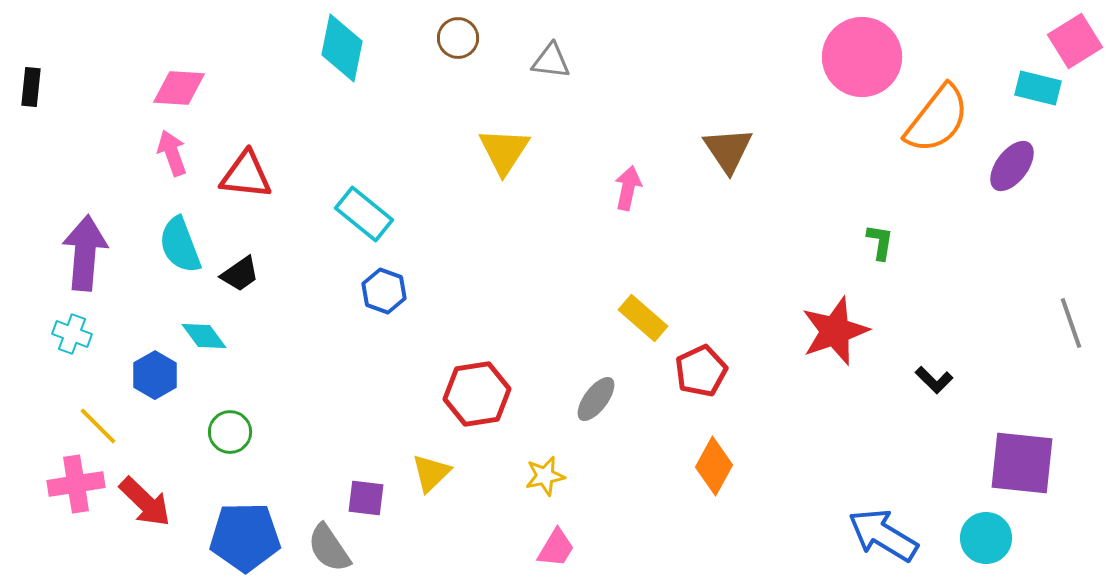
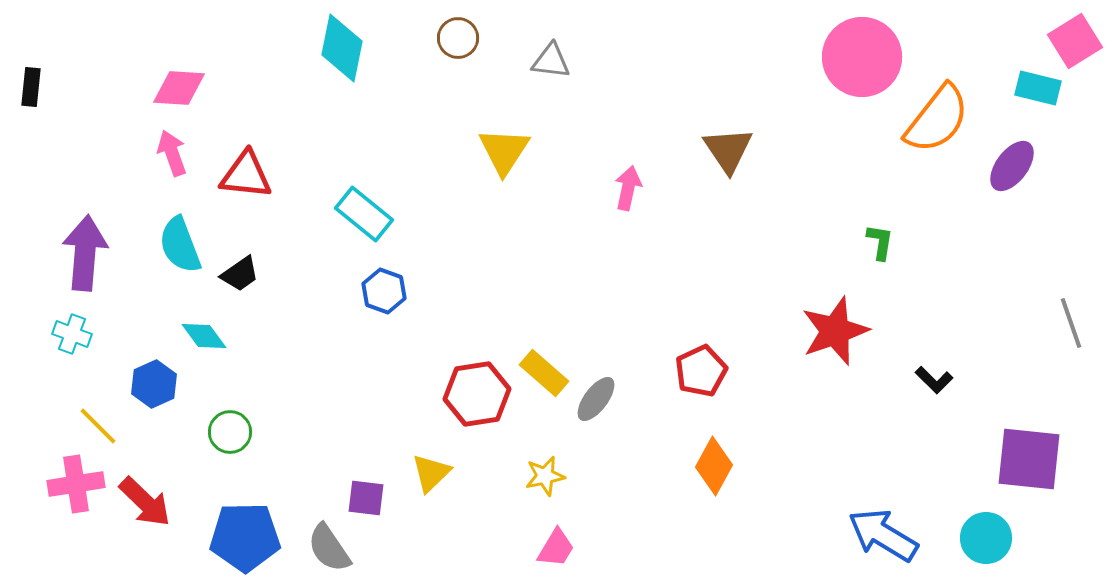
yellow rectangle at (643, 318): moved 99 px left, 55 px down
blue hexagon at (155, 375): moved 1 px left, 9 px down; rotated 6 degrees clockwise
purple square at (1022, 463): moved 7 px right, 4 px up
